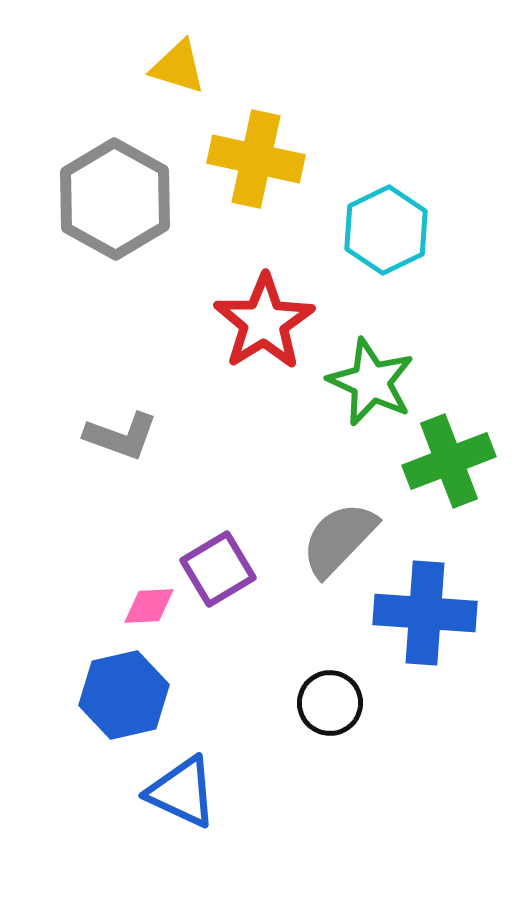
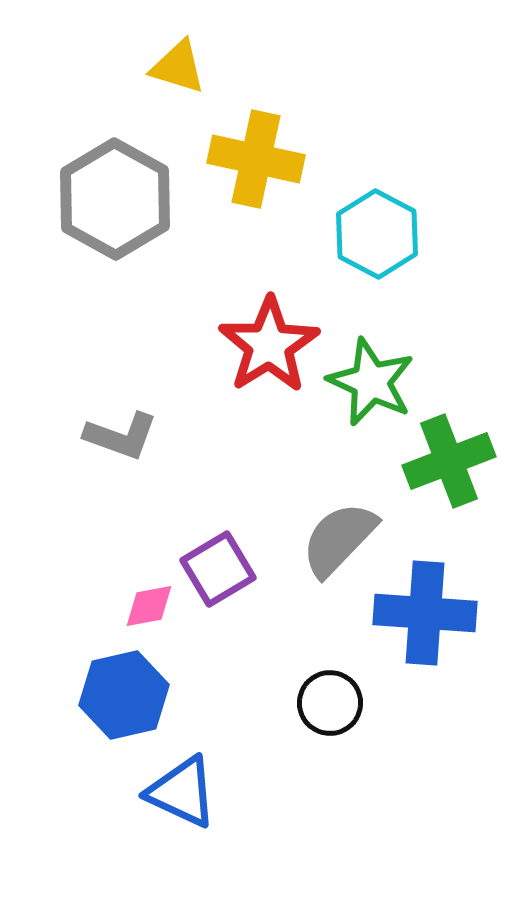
cyan hexagon: moved 9 px left, 4 px down; rotated 6 degrees counterclockwise
red star: moved 5 px right, 23 px down
pink diamond: rotated 8 degrees counterclockwise
